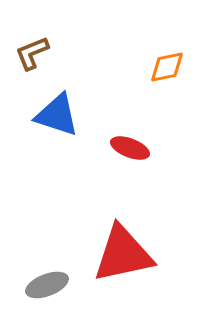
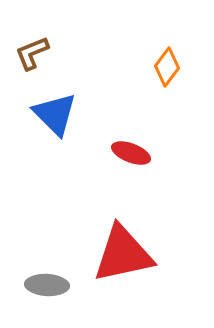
orange diamond: rotated 42 degrees counterclockwise
blue triangle: moved 2 px left, 1 px up; rotated 27 degrees clockwise
red ellipse: moved 1 px right, 5 px down
gray ellipse: rotated 24 degrees clockwise
